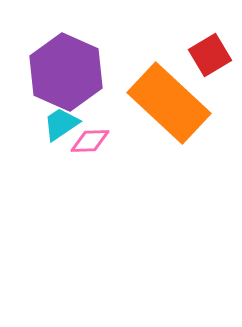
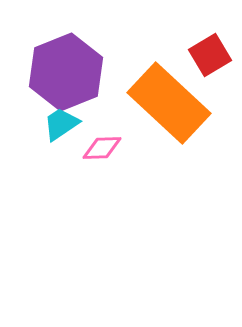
purple hexagon: rotated 14 degrees clockwise
pink diamond: moved 12 px right, 7 px down
